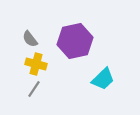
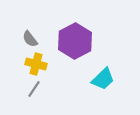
purple hexagon: rotated 16 degrees counterclockwise
